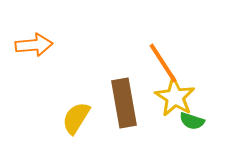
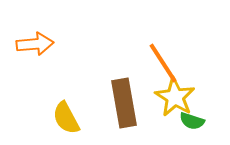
orange arrow: moved 1 px right, 1 px up
yellow semicircle: moved 10 px left; rotated 60 degrees counterclockwise
